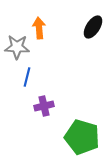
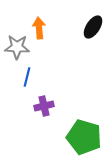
green pentagon: moved 2 px right
